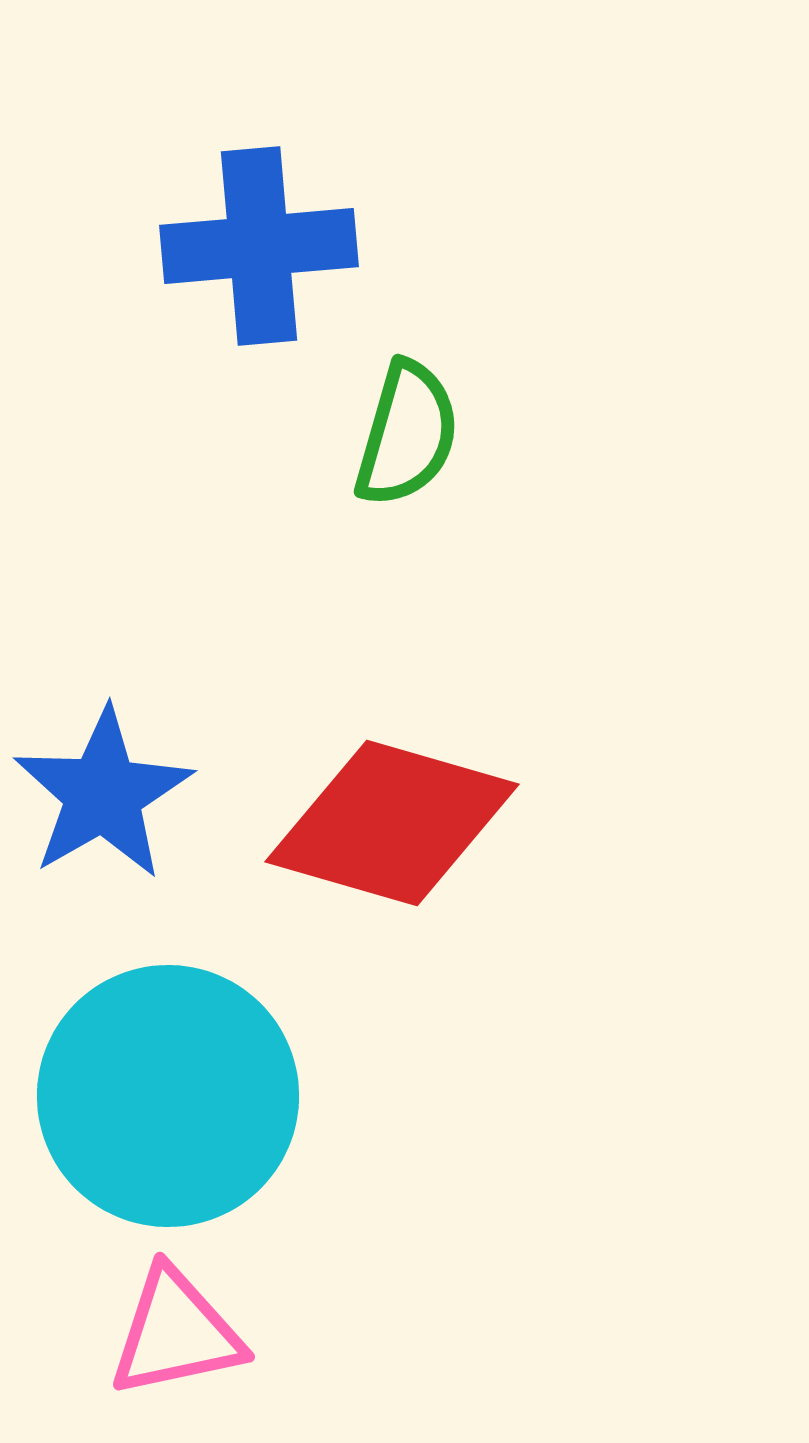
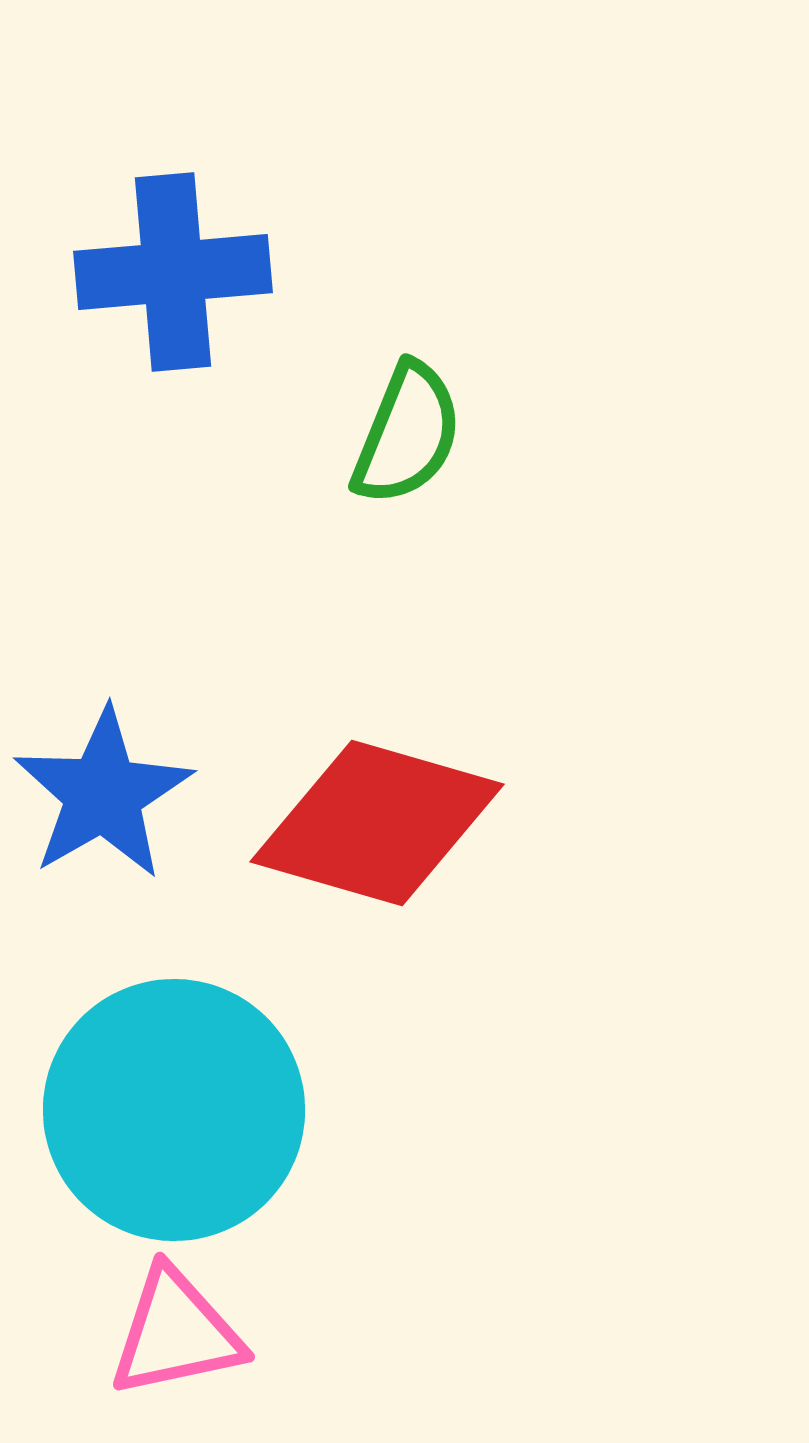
blue cross: moved 86 px left, 26 px down
green semicircle: rotated 6 degrees clockwise
red diamond: moved 15 px left
cyan circle: moved 6 px right, 14 px down
